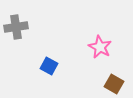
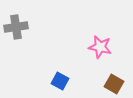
pink star: rotated 15 degrees counterclockwise
blue square: moved 11 px right, 15 px down
